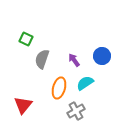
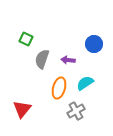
blue circle: moved 8 px left, 12 px up
purple arrow: moved 6 px left; rotated 48 degrees counterclockwise
red triangle: moved 1 px left, 4 px down
